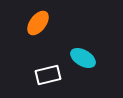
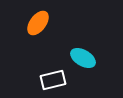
white rectangle: moved 5 px right, 5 px down
